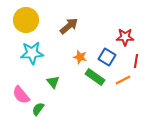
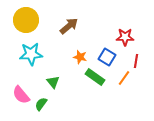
cyan star: moved 1 px left, 1 px down
orange line: moved 1 px right, 2 px up; rotated 28 degrees counterclockwise
green semicircle: moved 3 px right, 5 px up
